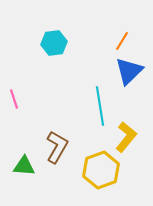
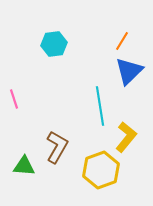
cyan hexagon: moved 1 px down
